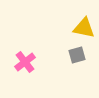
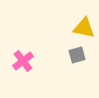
pink cross: moved 2 px left, 1 px up
